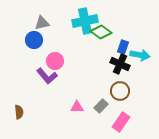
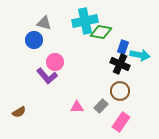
gray triangle: moved 2 px right; rotated 28 degrees clockwise
green diamond: rotated 25 degrees counterclockwise
pink circle: moved 1 px down
brown semicircle: rotated 64 degrees clockwise
